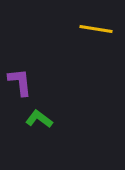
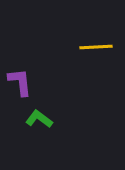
yellow line: moved 18 px down; rotated 12 degrees counterclockwise
